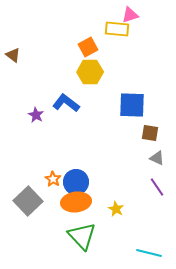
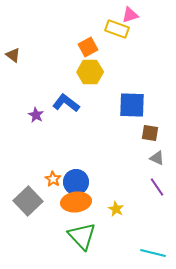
yellow rectangle: rotated 15 degrees clockwise
cyan line: moved 4 px right
